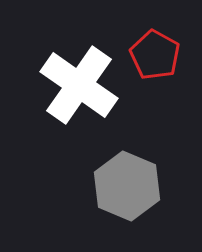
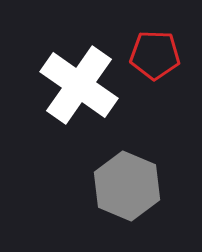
red pentagon: rotated 27 degrees counterclockwise
